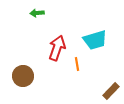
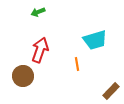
green arrow: moved 1 px right, 1 px up; rotated 16 degrees counterclockwise
red arrow: moved 17 px left, 2 px down
